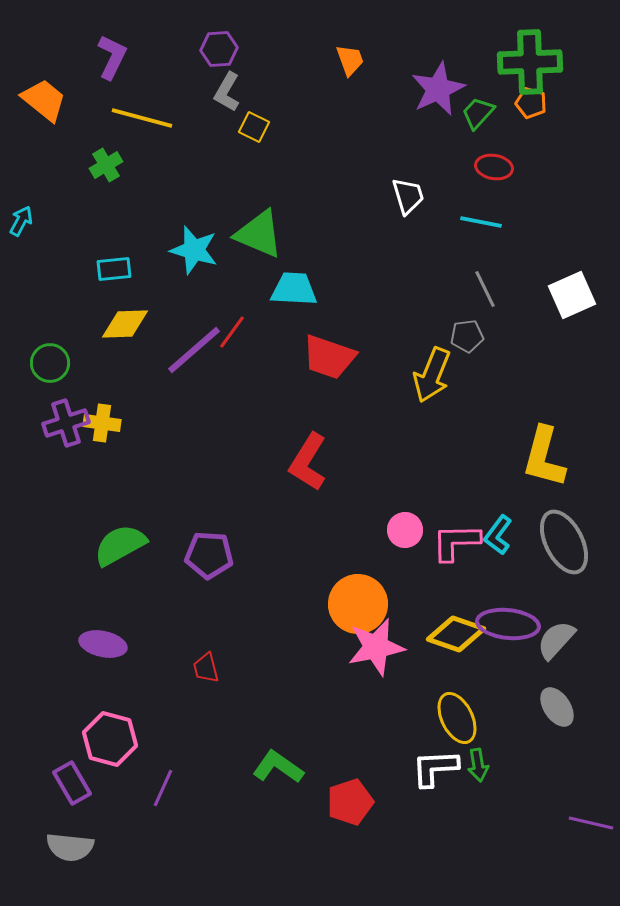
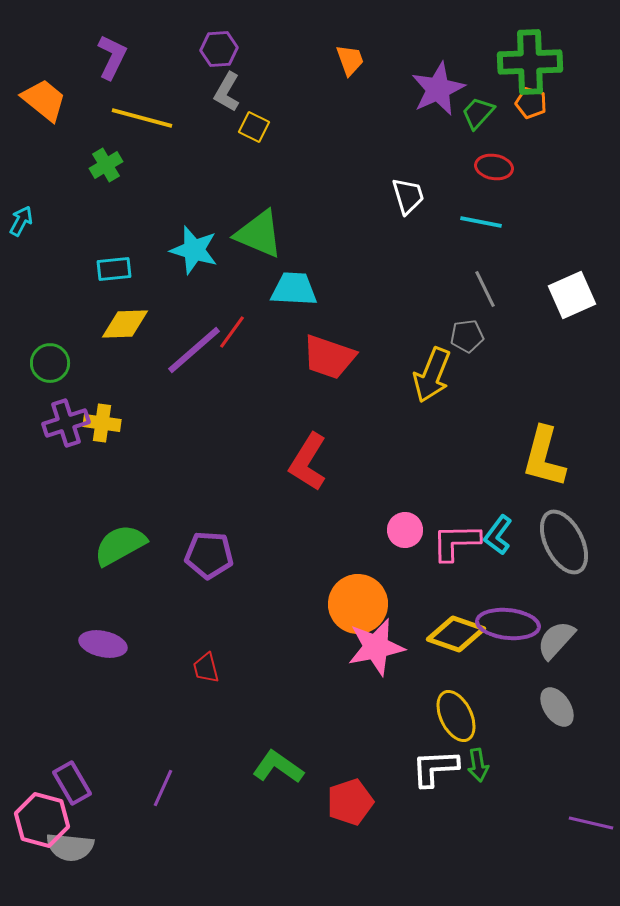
yellow ellipse at (457, 718): moved 1 px left, 2 px up
pink hexagon at (110, 739): moved 68 px left, 81 px down
